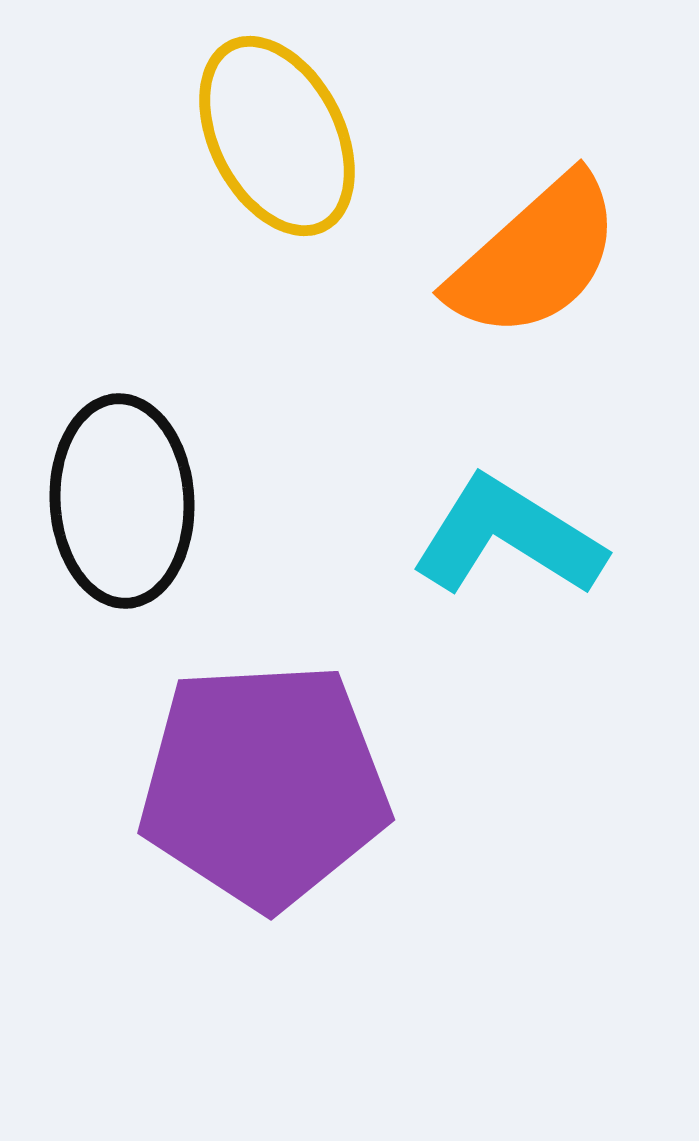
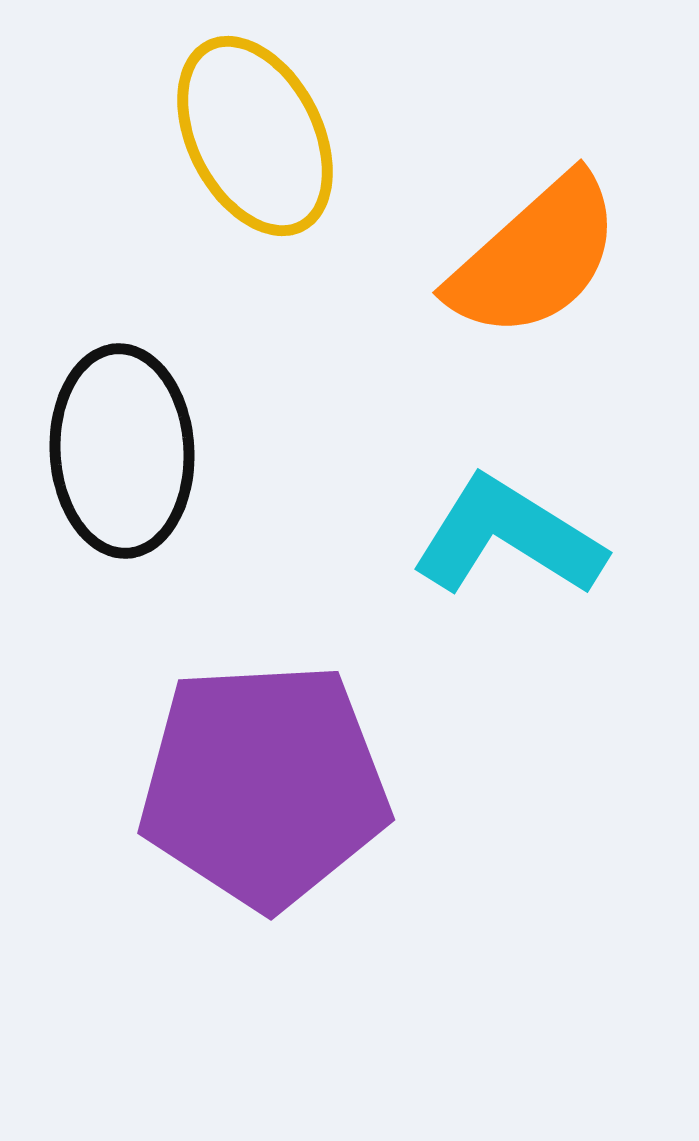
yellow ellipse: moved 22 px left
black ellipse: moved 50 px up
